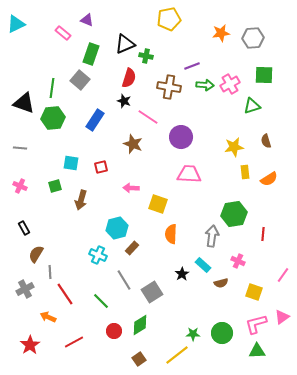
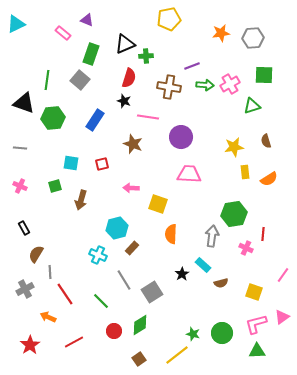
green cross at (146, 56): rotated 16 degrees counterclockwise
green line at (52, 88): moved 5 px left, 8 px up
pink line at (148, 117): rotated 25 degrees counterclockwise
red square at (101, 167): moved 1 px right, 3 px up
pink cross at (238, 261): moved 8 px right, 13 px up
green star at (193, 334): rotated 16 degrees clockwise
